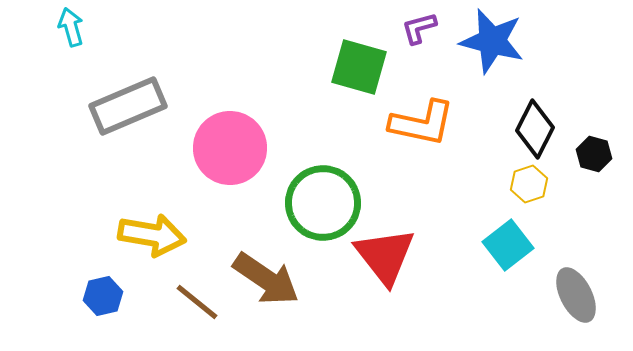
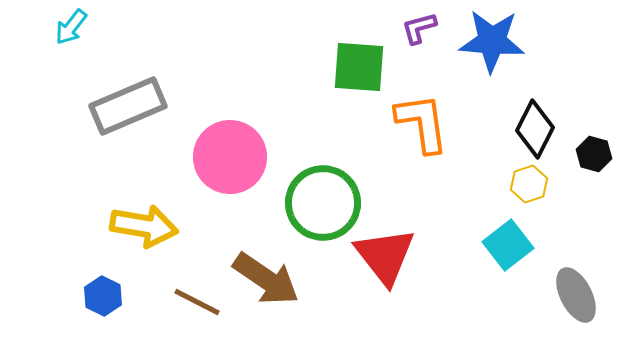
cyan arrow: rotated 126 degrees counterclockwise
blue star: rotated 10 degrees counterclockwise
green square: rotated 12 degrees counterclockwise
orange L-shape: rotated 110 degrees counterclockwise
pink circle: moved 9 px down
yellow arrow: moved 8 px left, 9 px up
blue hexagon: rotated 21 degrees counterclockwise
brown line: rotated 12 degrees counterclockwise
